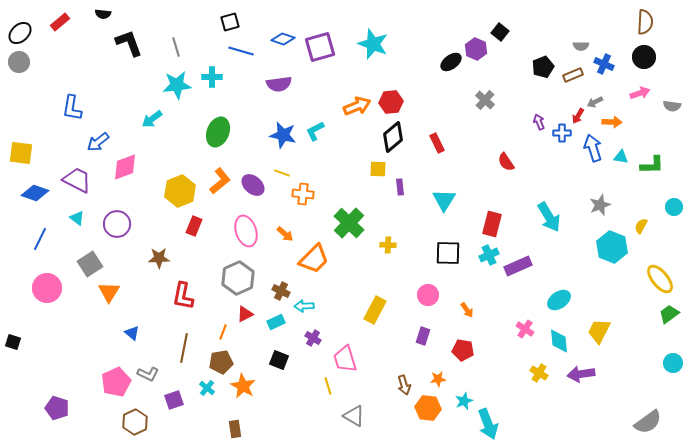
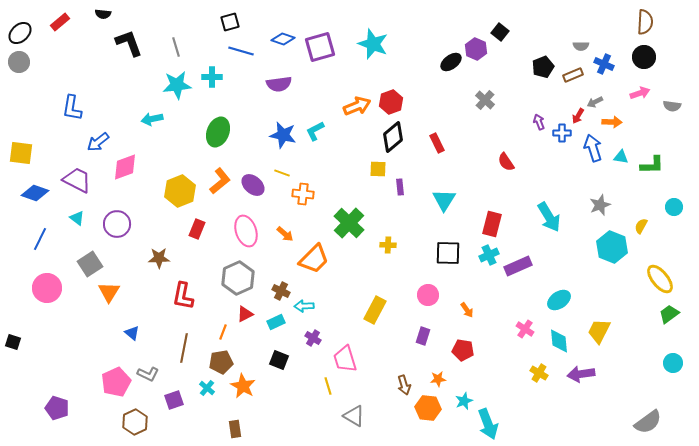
red hexagon at (391, 102): rotated 15 degrees counterclockwise
cyan arrow at (152, 119): rotated 25 degrees clockwise
red rectangle at (194, 226): moved 3 px right, 3 px down
